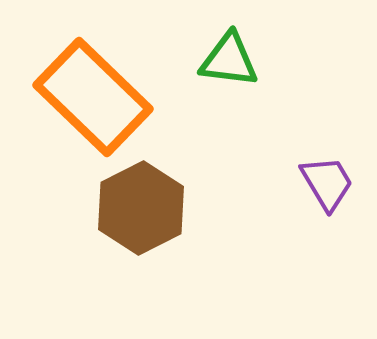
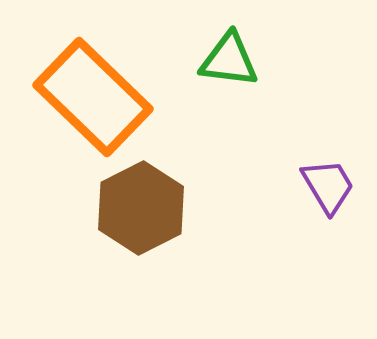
purple trapezoid: moved 1 px right, 3 px down
